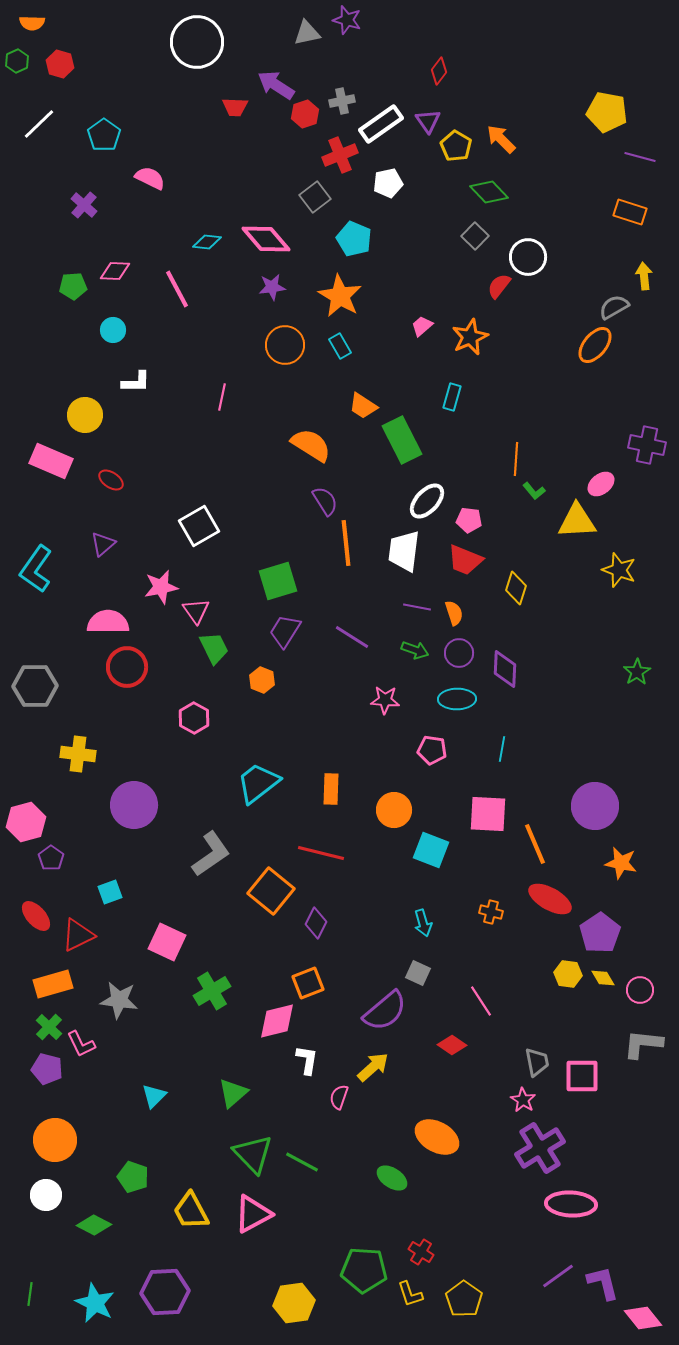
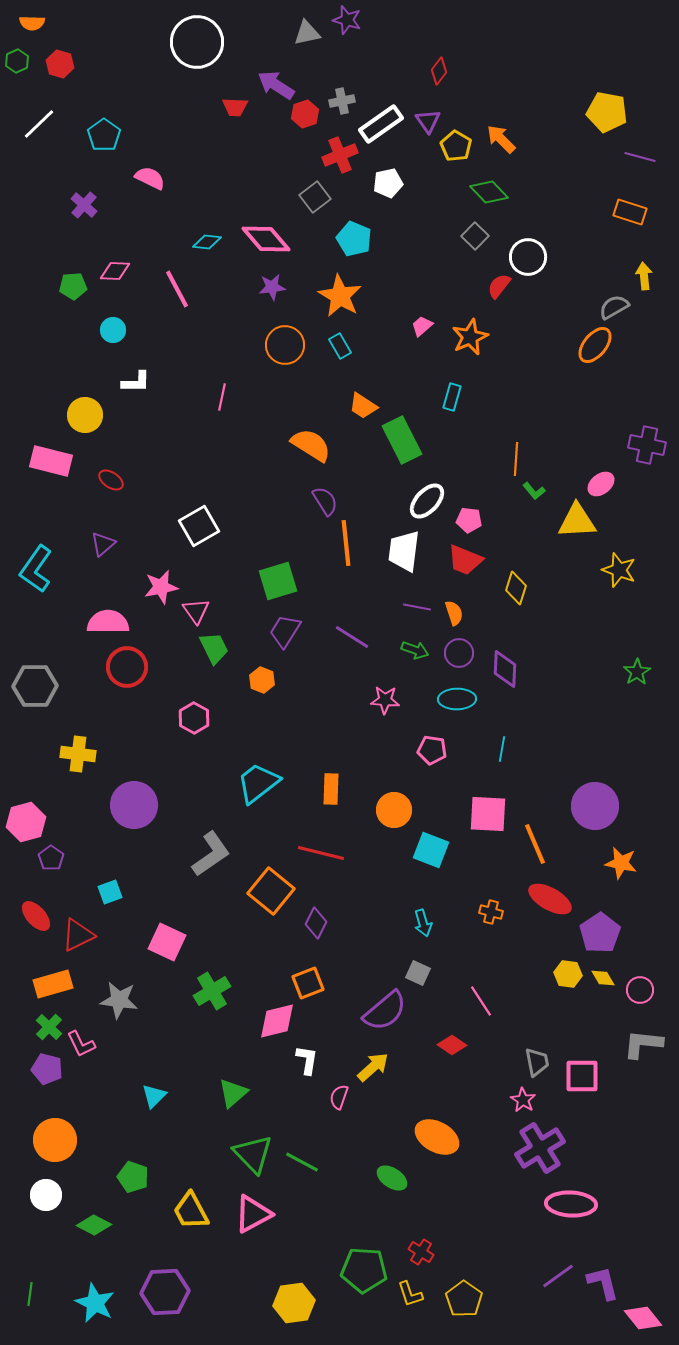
pink rectangle at (51, 461): rotated 9 degrees counterclockwise
